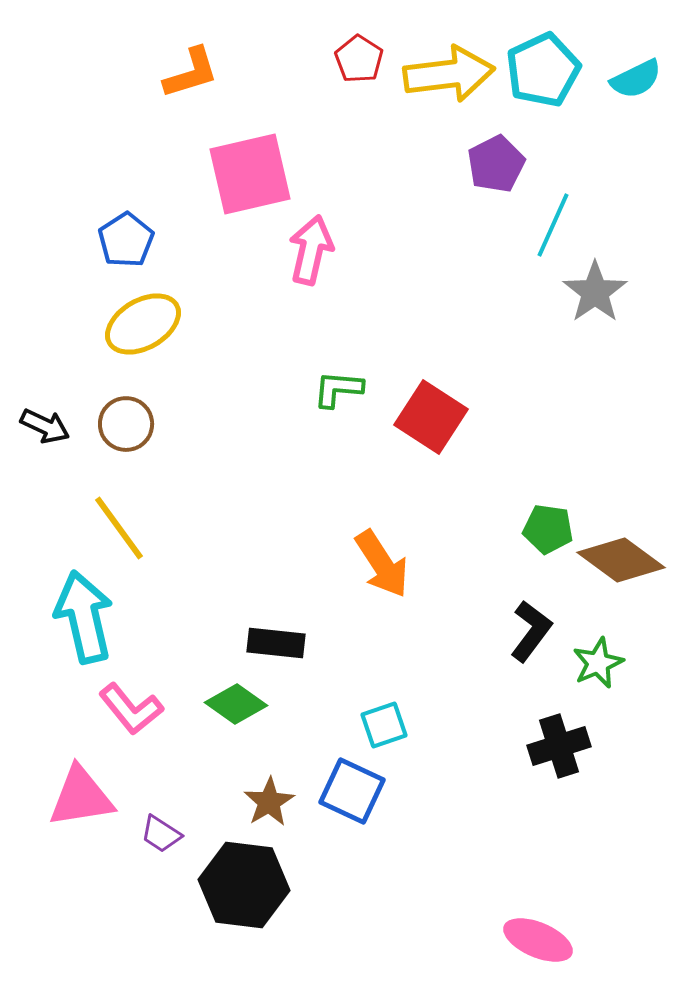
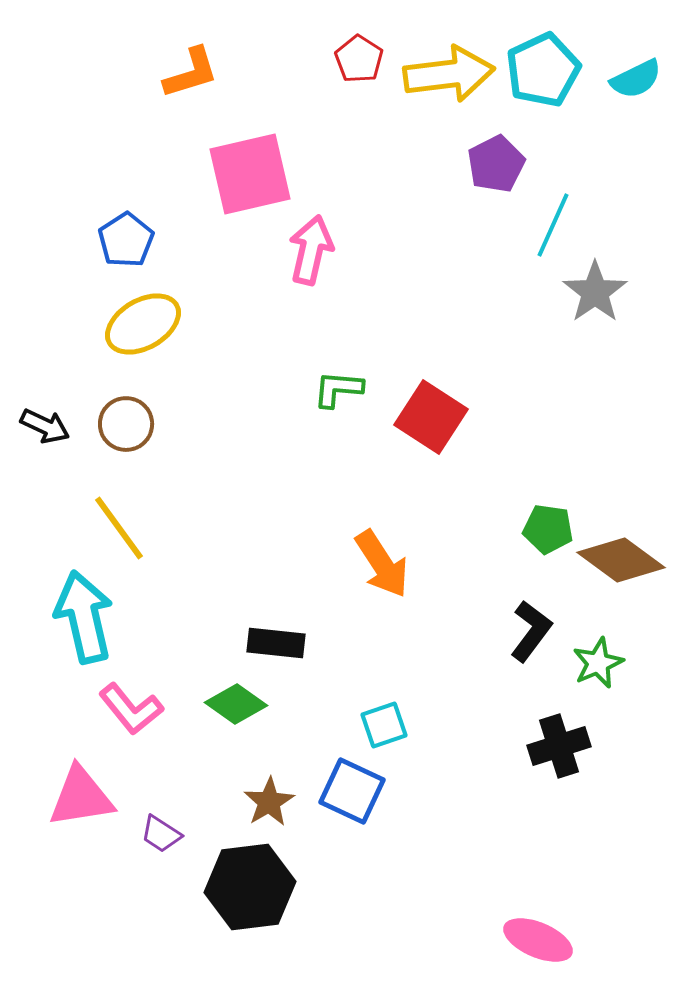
black hexagon: moved 6 px right, 2 px down; rotated 14 degrees counterclockwise
